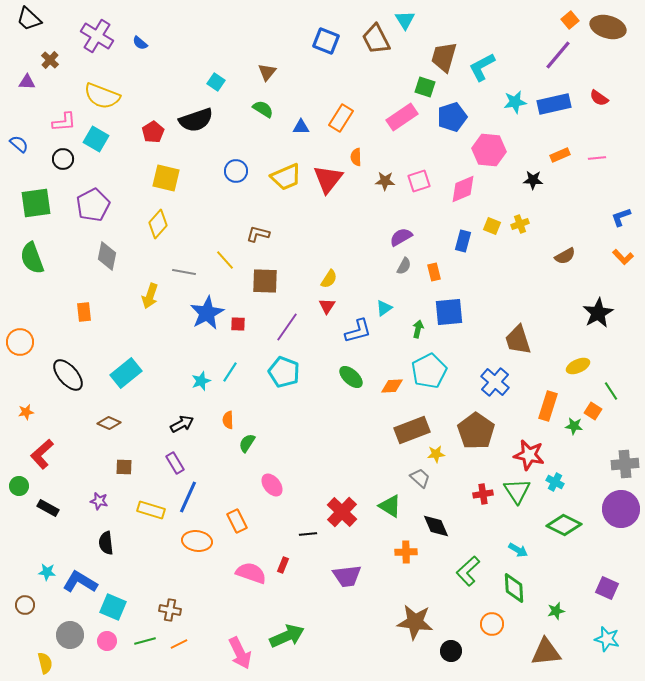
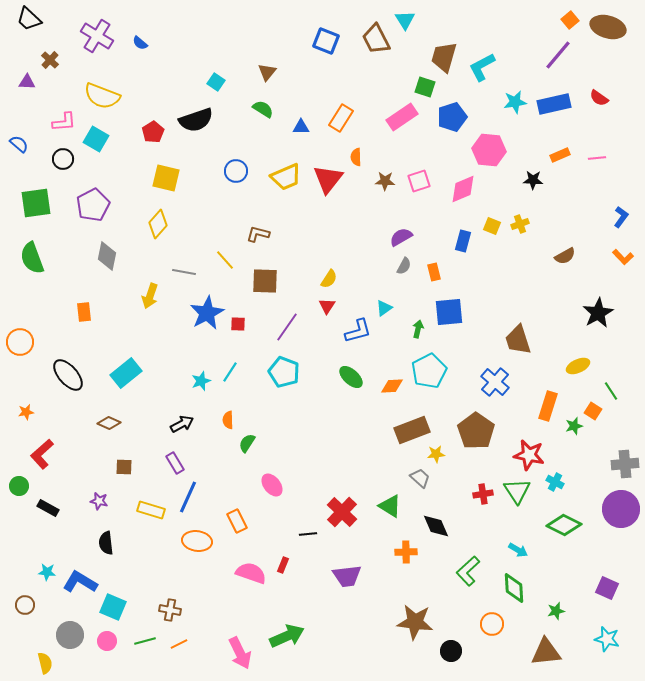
blue L-shape at (621, 217): rotated 145 degrees clockwise
green star at (574, 426): rotated 24 degrees counterclockwise
